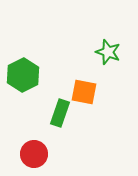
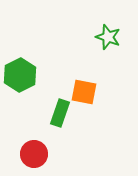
green star: moved 15 px up
green hexagon: moved 3 px left
